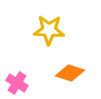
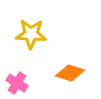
yellow star: moved 18 px left, 4 px down
